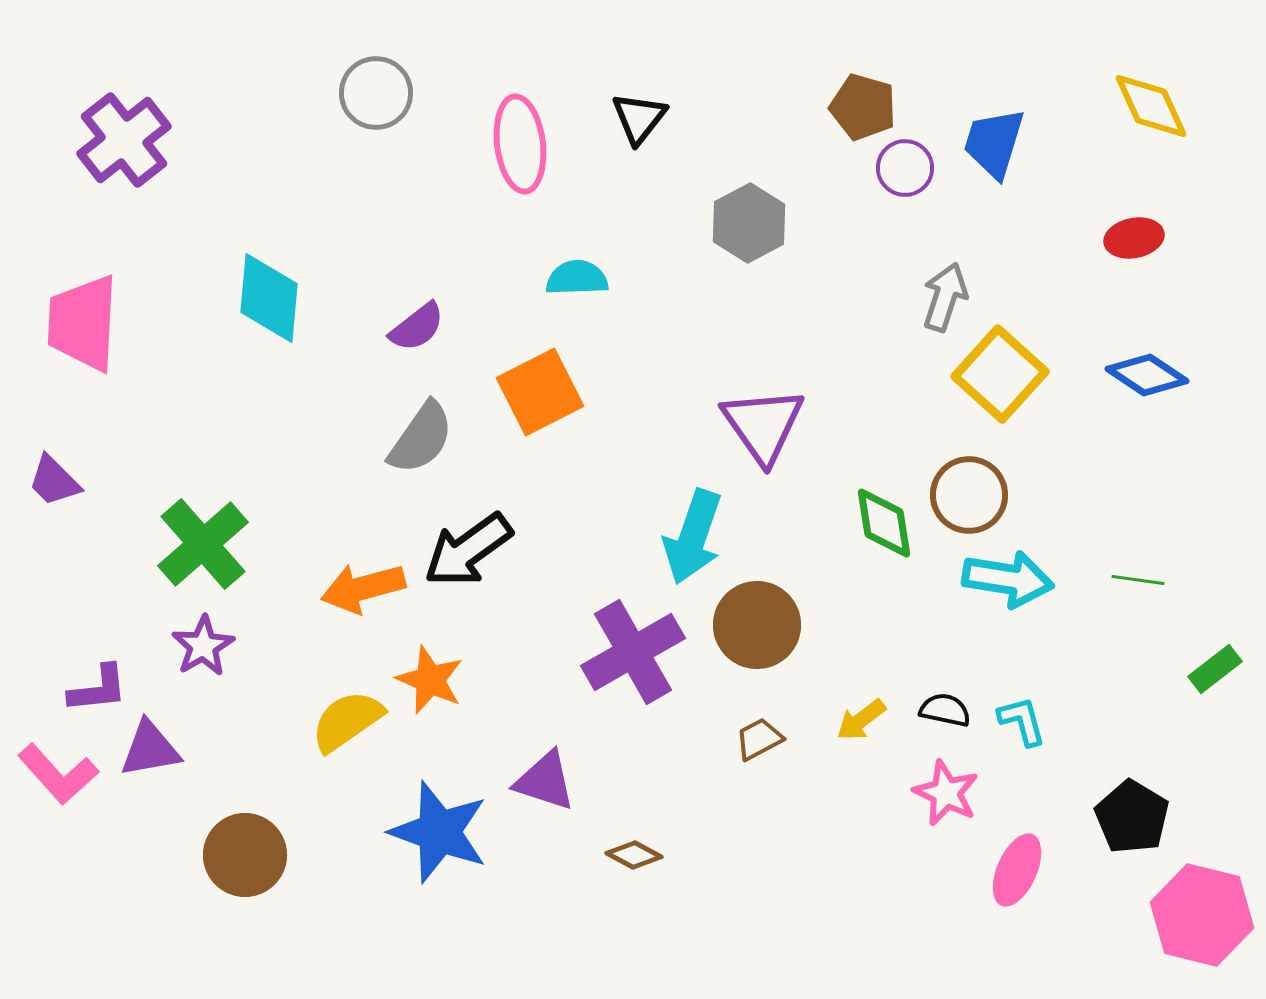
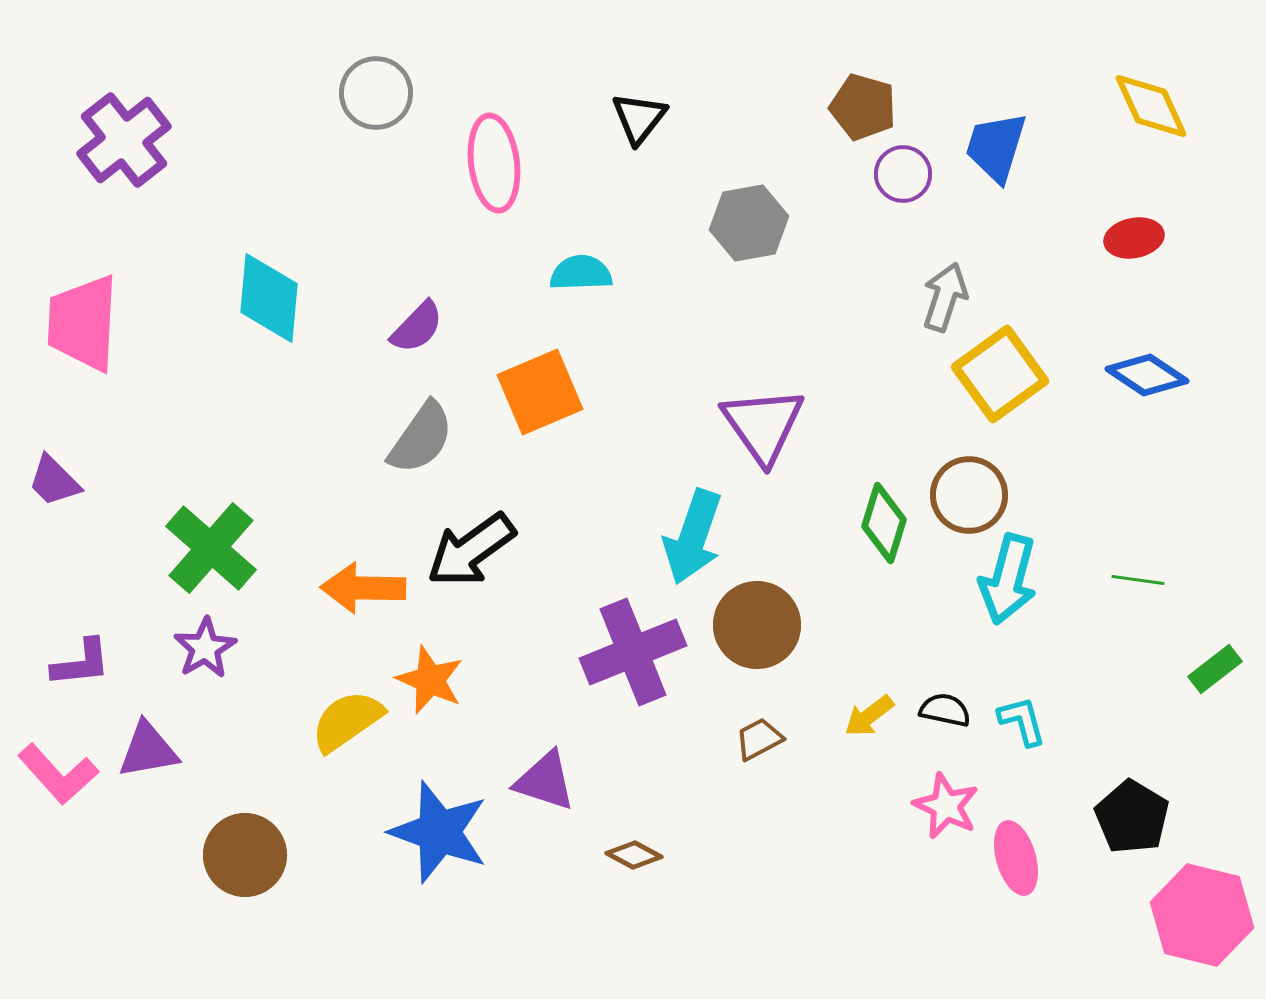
blue trapezoid at (994, 143): moved 2 px right, 4 px down
pink ellipse at (520, 144): moved 26 px left, 19 px down
purple circle at (905, 168): moved 2 px left, 6 px down
gray hexagon at (749, 223): rotated 18 degrees clockwise
cyan semicircle at (577, 278): moved 4 px right, 5 px up
purple semicircle at (417, 327): rotated 8 degrees counterclockwise
yellow square at (1000, 374): rotated 12 degrees clockwise
orange square at (540, 392): rotated 4 degrees clockwise
green diamond at (884, 523): rotated 26 degrees clockwise
green cross at (203, 544): moved 8 px right, 4 px down; rotated 8 degrees counterclockwise
black arrow at (468, 550): moved 3 px right
cyan arrow at (1008, 579): rotated 96 degrees clockwise
orange arrow at (363, 588): rotated 16 degrees clockwise
purple star at (203, 646): moved 2 px right, 2 px down
purple cross at (633, 652): rotated 8 degrees clockwise
purple L-shape at (98, 689): moved 17 px left, 26 px up
yellow arrow at (861, 720): moved 8 px right, 4 px up
purple triangle at (150, 749): moved 2 px left, 1 px down
pink star at (946, 793): moved 13 px down
pink ellipse at (1017, 870): moved 1 px left, 12 px up; rotated 40 degrees counterclockwise
